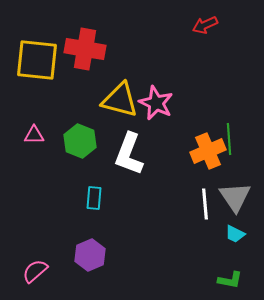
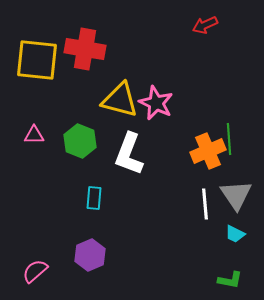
gray triangle: moved 1 px right, 2 px up
